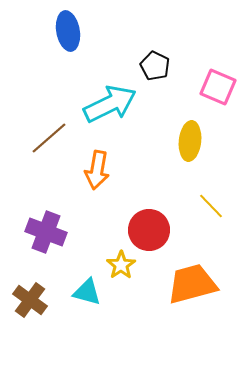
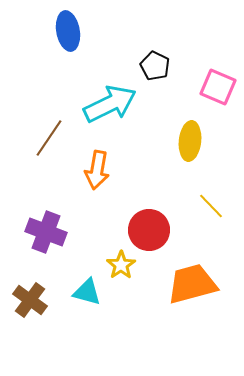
brown line: rotated 15 degrees counterclockwise
